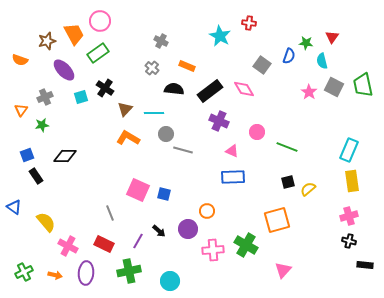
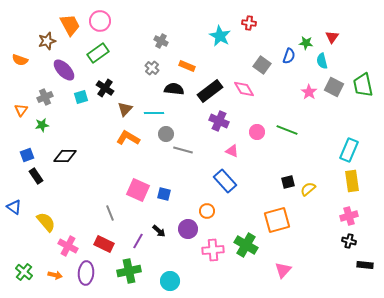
orange trapezoid at (74, 34): moved 4 px left, 9 px up
green line at (287, 147): moved 17 px up
blue rectangle at (233, 177): moved 8 px left, 4 px down; rotated 50 degrees clockwise
green cross at (24, 272): rotated 24 degrees counterclockwise
